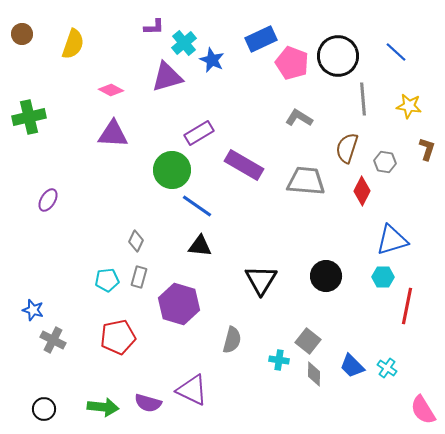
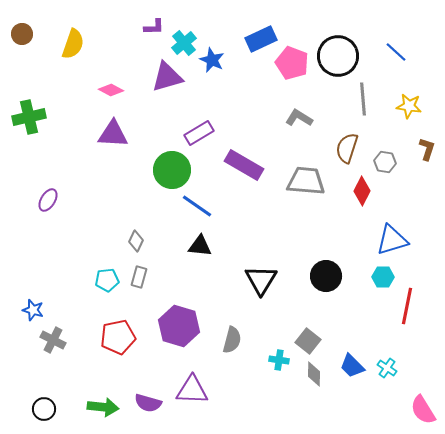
purple hexagon at (179, 304): moved 22 px down
purple triangle at (192, 390): rotated 24 degrees counterclockwise
